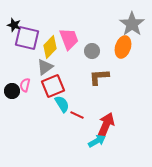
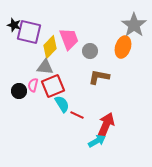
gray star: moved 2 px right, 1 px down
purple square: moved 2 px right, 6 px up
gray circle: moved 2 px left
gray triangle: rotated 42 degrees clockwise
brown L-shape: rotated 15 degrees clockwise
pink semicircle: moved 8 px right
black circle: moved 7 px right
